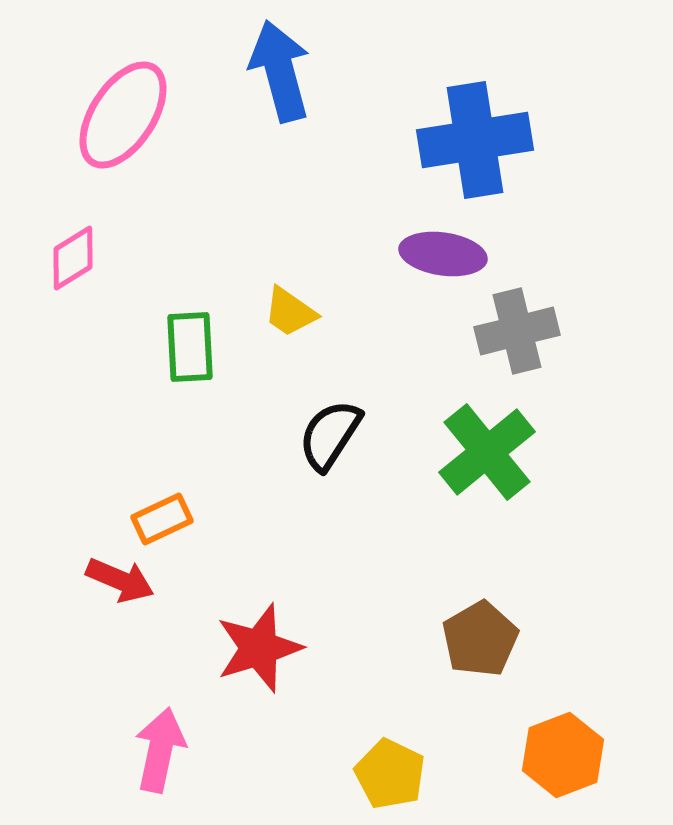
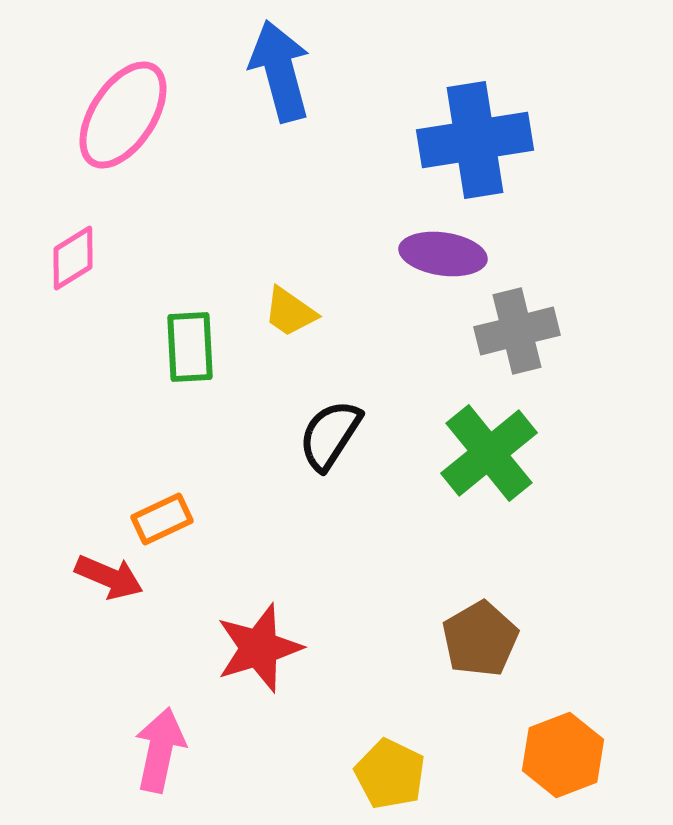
green cross: moved 2 px right, 1 px down
red arrow: moved 11 px left, 3 px up
